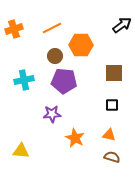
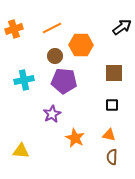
black arrow: moved 2 px down
purple star: rotated 24 degrees counterclockwise
brown semicircle: rotated 105 degrees counterclockwise
